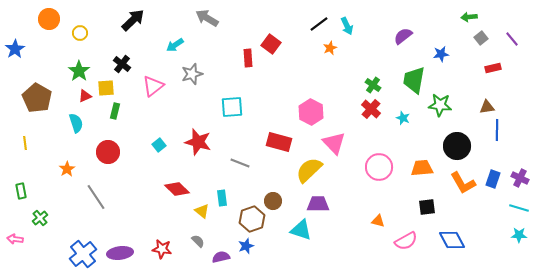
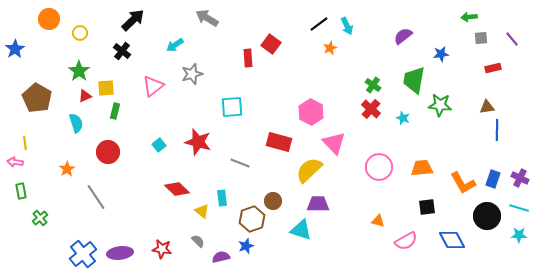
gray square at (481, 38): rotated 32 degrees clockwise
black cross at (122, 64): moved 13 px up
black circle at (457, 146): moved 30 px right, 70 px down
pink arrow at (15, 239): moved 77 px up
